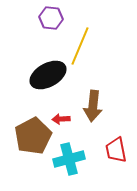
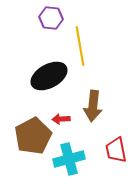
yellow line: rotated 33 degrees counterclockwise
black ellipse: moved 1 px right, 1 px down
